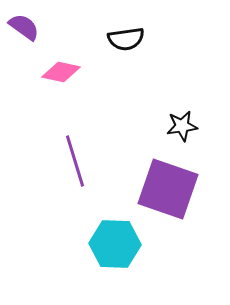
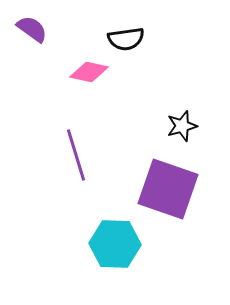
purple semicircle: moved 8 px right, 2 px down
pink diamond: moved 28 px right
black star: rotated 8 degrees counterclockwise
purple line: moved 1 px right, 6 px up
